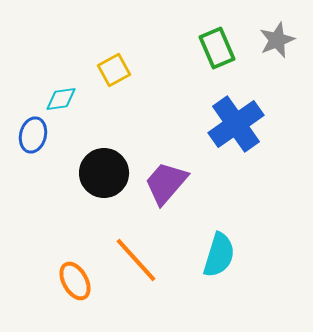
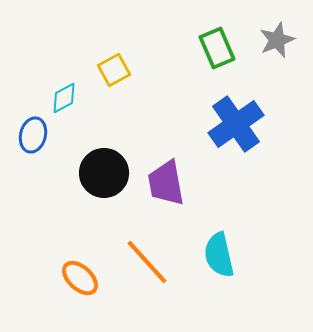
cyan diamond: moved 3 px right, 1 px up; rotated 20 degrees counterclockwise
purple trapezoid: rotated 51 degrees counterclockwise
cyan semicircle: rotated 150 degrees clockwise
orange line: moved 11 px right, 2 px down
orange ellipse: moved 5 px right, 3 px up; rotated 18 degrees counterclockwise
